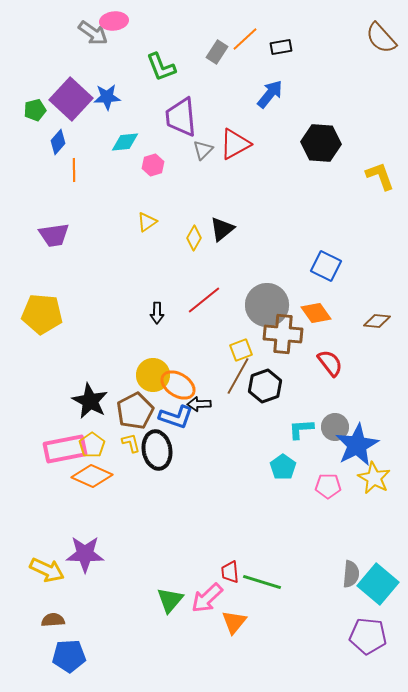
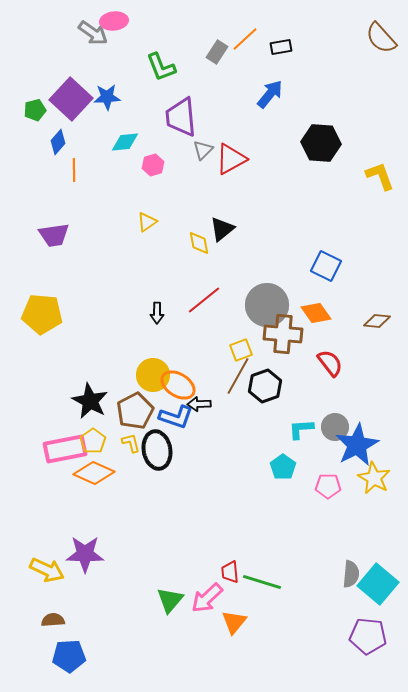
red triangle at (235, 144): moved 4 px left, 15 px down
yellow diamond at (194, 238): moved 5 px right, 5 px down; rotated 40 degrees counterclockwise
yellow pentagon at (92, 445): moved 1 px right, 4 px up
orange diamond at (92, 476): moved 2 px right, 3 px up
